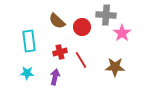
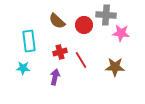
red circle: moved 2 px right, 2 px up
pink star: moved 1 px left; rotated 30 degrees counterclockwise
cyan star: moved 4 px left, 5 px up
